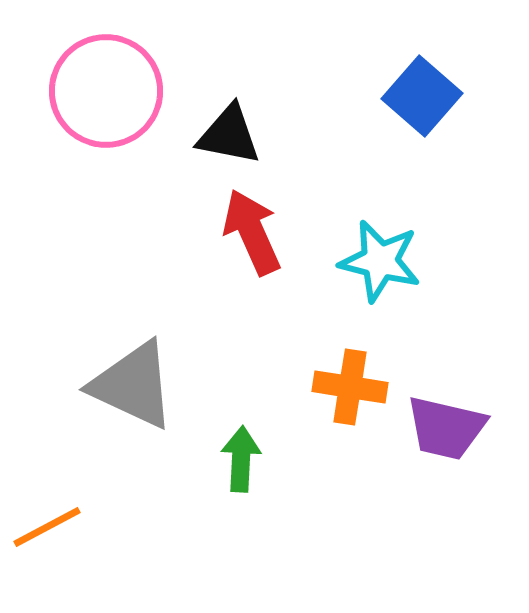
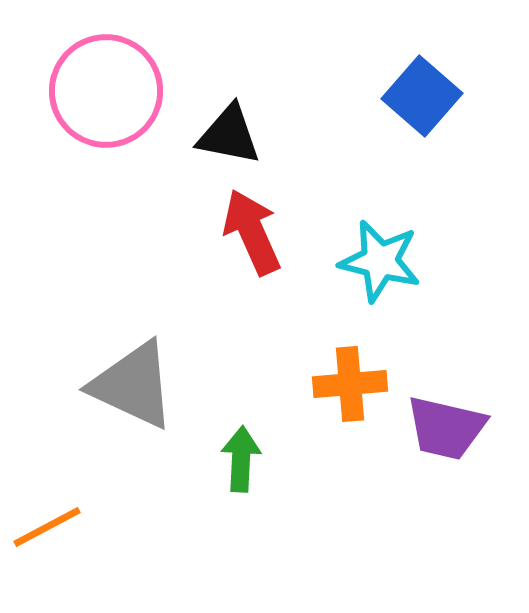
orange cross: moved 3 px up; rotated 14 degrees counterclockwise
